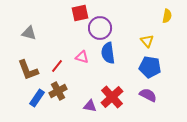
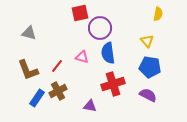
yellow semicircle: moved 9 px left, 2 px up
red cross: moved 1 px right, 13 px up; rotated 25 degrees clockwise
